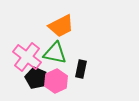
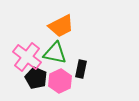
pink hexagon: moved 4 px right
